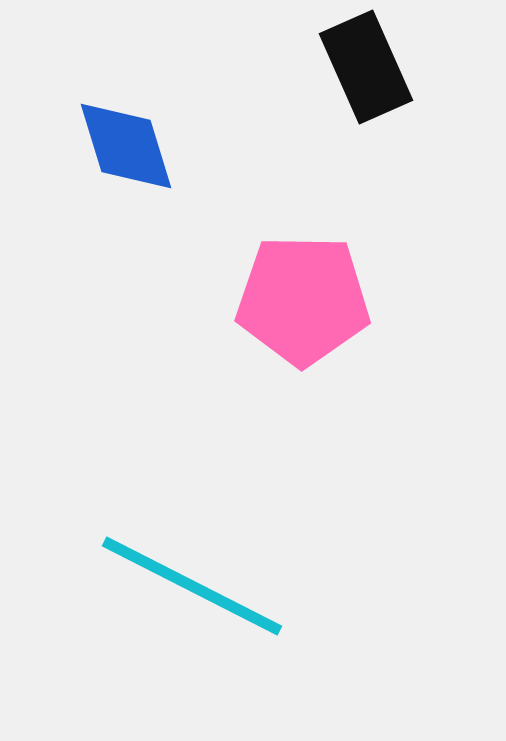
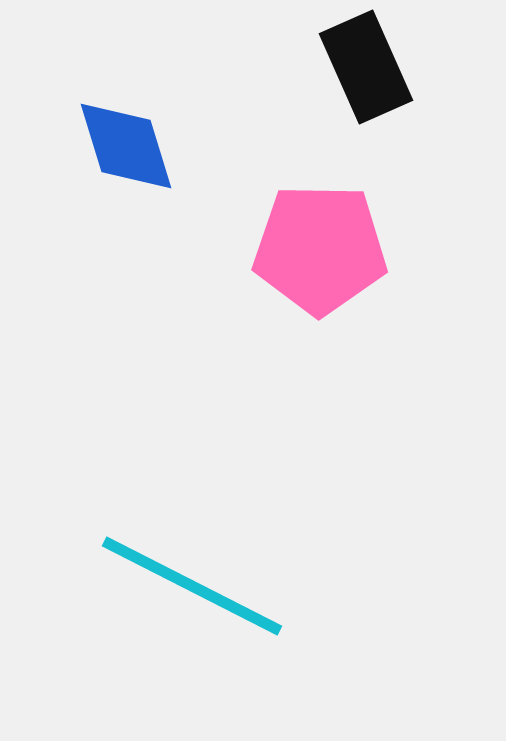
pink pentagon: moved 17 px right, 51 px up
